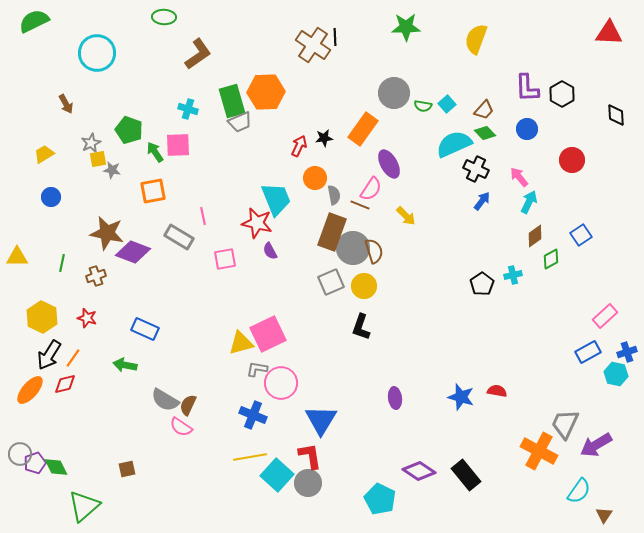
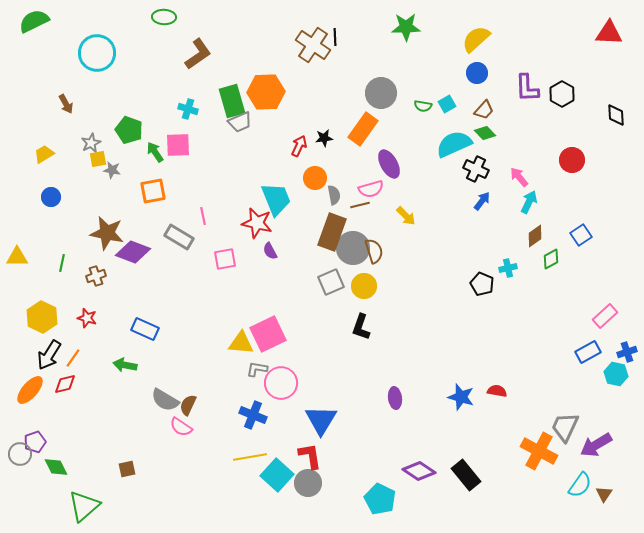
yellow semicircle at (476, 39): rotated 28 degrees clockwise
gray circle at (394, 93): moved 13 px left
cyan square at (447, 104): rotated 12 degrees clockwise
blue circle at (527, 129): moved 50 px left, 56 px up
pink semicircle at (371, 189): rotated 40 degrees clockwise
brown line at (360, 205): rotated 36 degrees counterclockwise
cyan cross at (513, 275): moved 5 px left, 7 px up
black pentagon at (482, 284): rotated 15 degrees counterclockwise
yellow triangle at (241, 343): rotated 20 degrees clockwise
gray trapezoid at (565, 424): moved 3 px down
purple pentagon at (35, 463): moved 21 px up
cyan semicircle at (579, 491): moved 1 px right, 6 px up
brown triangle at (604, 515): moved 21 px up
